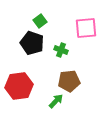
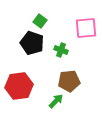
green square: rotated 16 degrees counterclockwise
